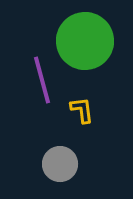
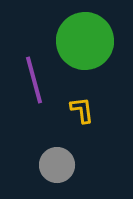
purple line: moved 8 px left
gray circle: moved 3 px left, 1 px down
